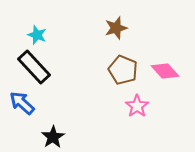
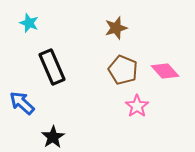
cyan star: moved 8 px left, 12 px up
black rectangle: moved 18 px right; rotated 20 degrees clockwise
